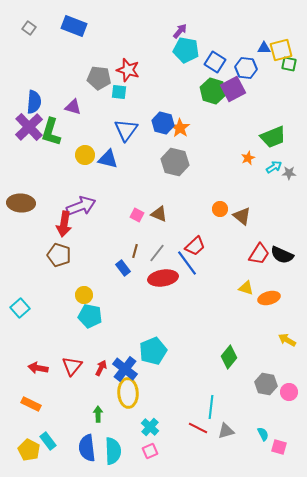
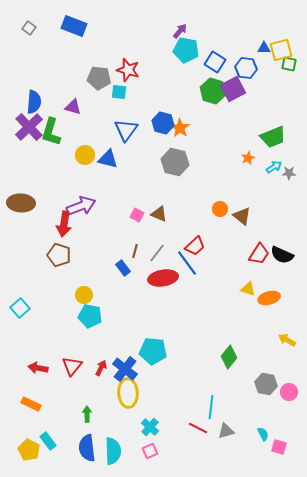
yellow triangle at (246, 288): moved 2 px right, 1 px down
cyan pentagon at (153, 351): rotated 28 degrees clockwise
green arrow at (98, 414): moved 11 px left
